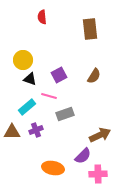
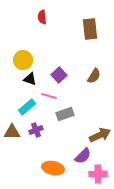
purple square: rotated 14 degrees counterclockwise
